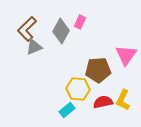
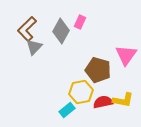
gray triangle: rotated 24 degrees counterclockwise
brown pentagon: rotated 20 degrees clockwise
yellow hexagon: moved 3 px right, 3 px down; rotated 15 degrees counterclockwise
yellow L-shape: rotated 105 degrees counterclockwise
